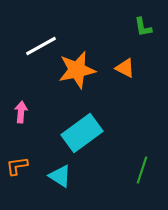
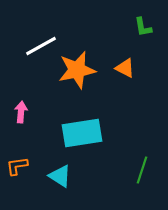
cyan rectangle: rotated 27 degrees clockwise
